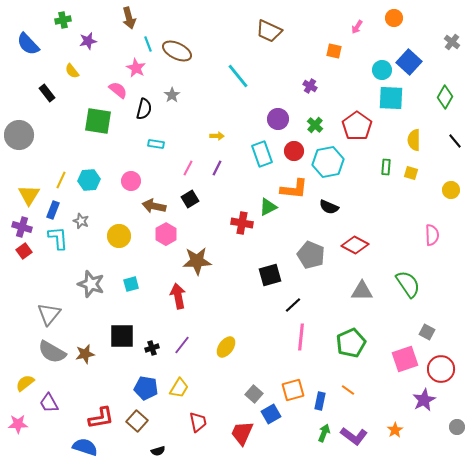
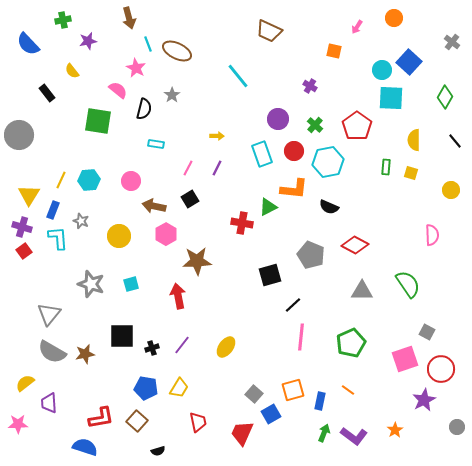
purple trapezoid at (49, 403): rotated 25 degrees clockwise
